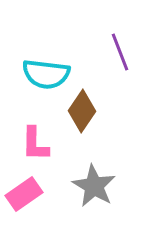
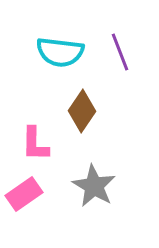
cyan semicircle: moved 14 px right, 22 px up
